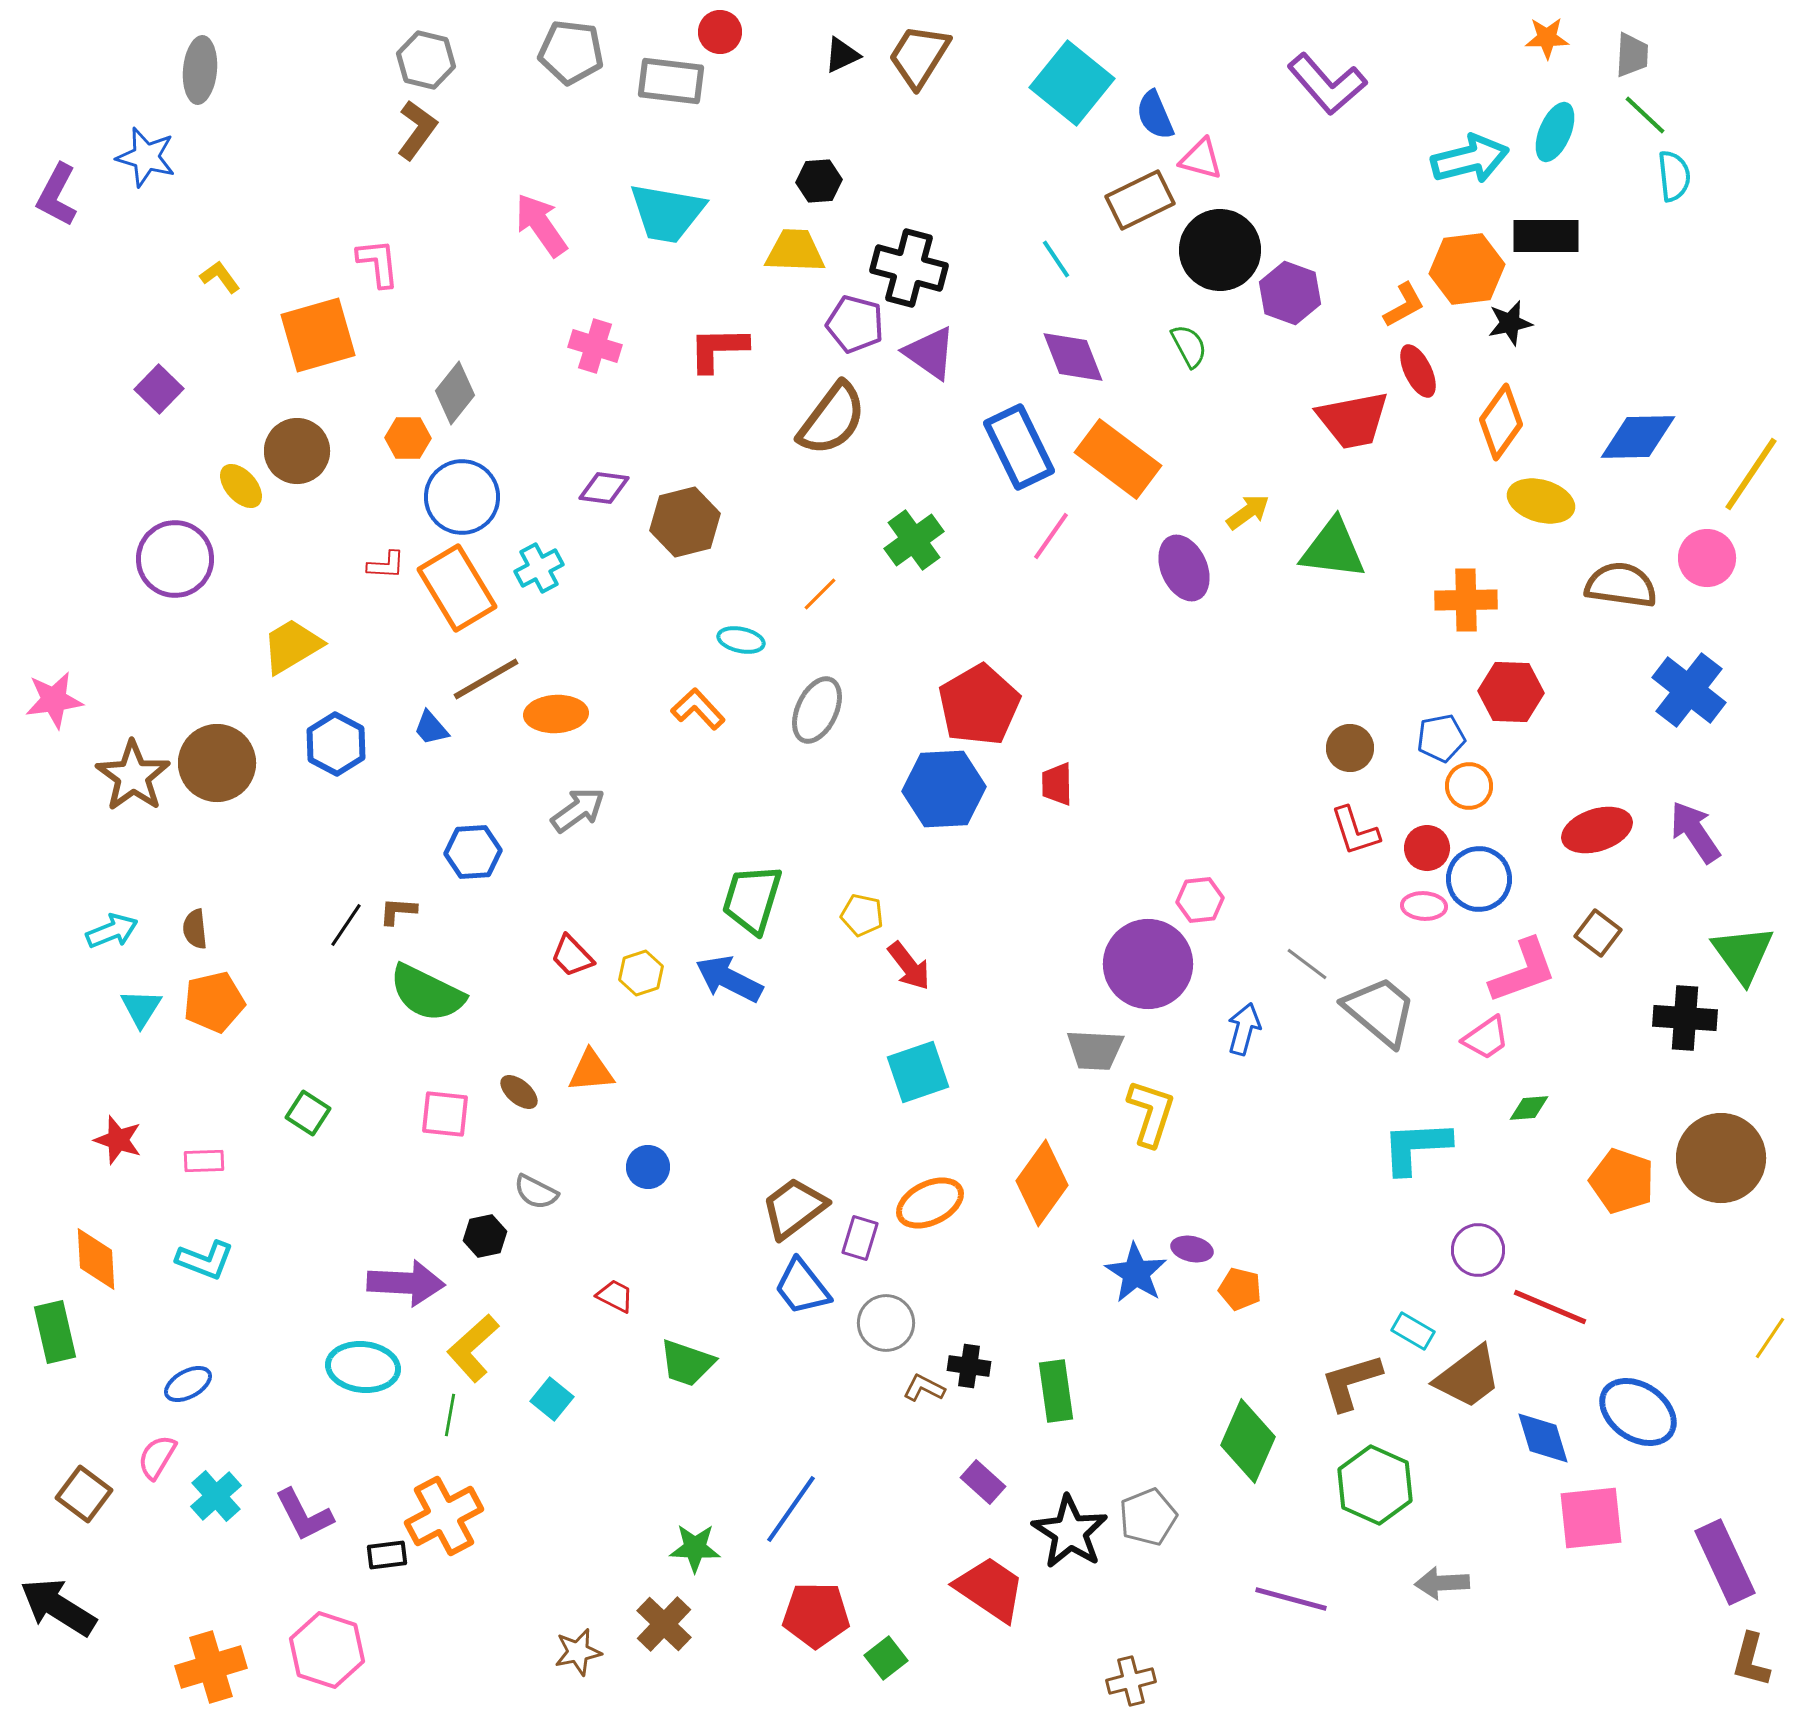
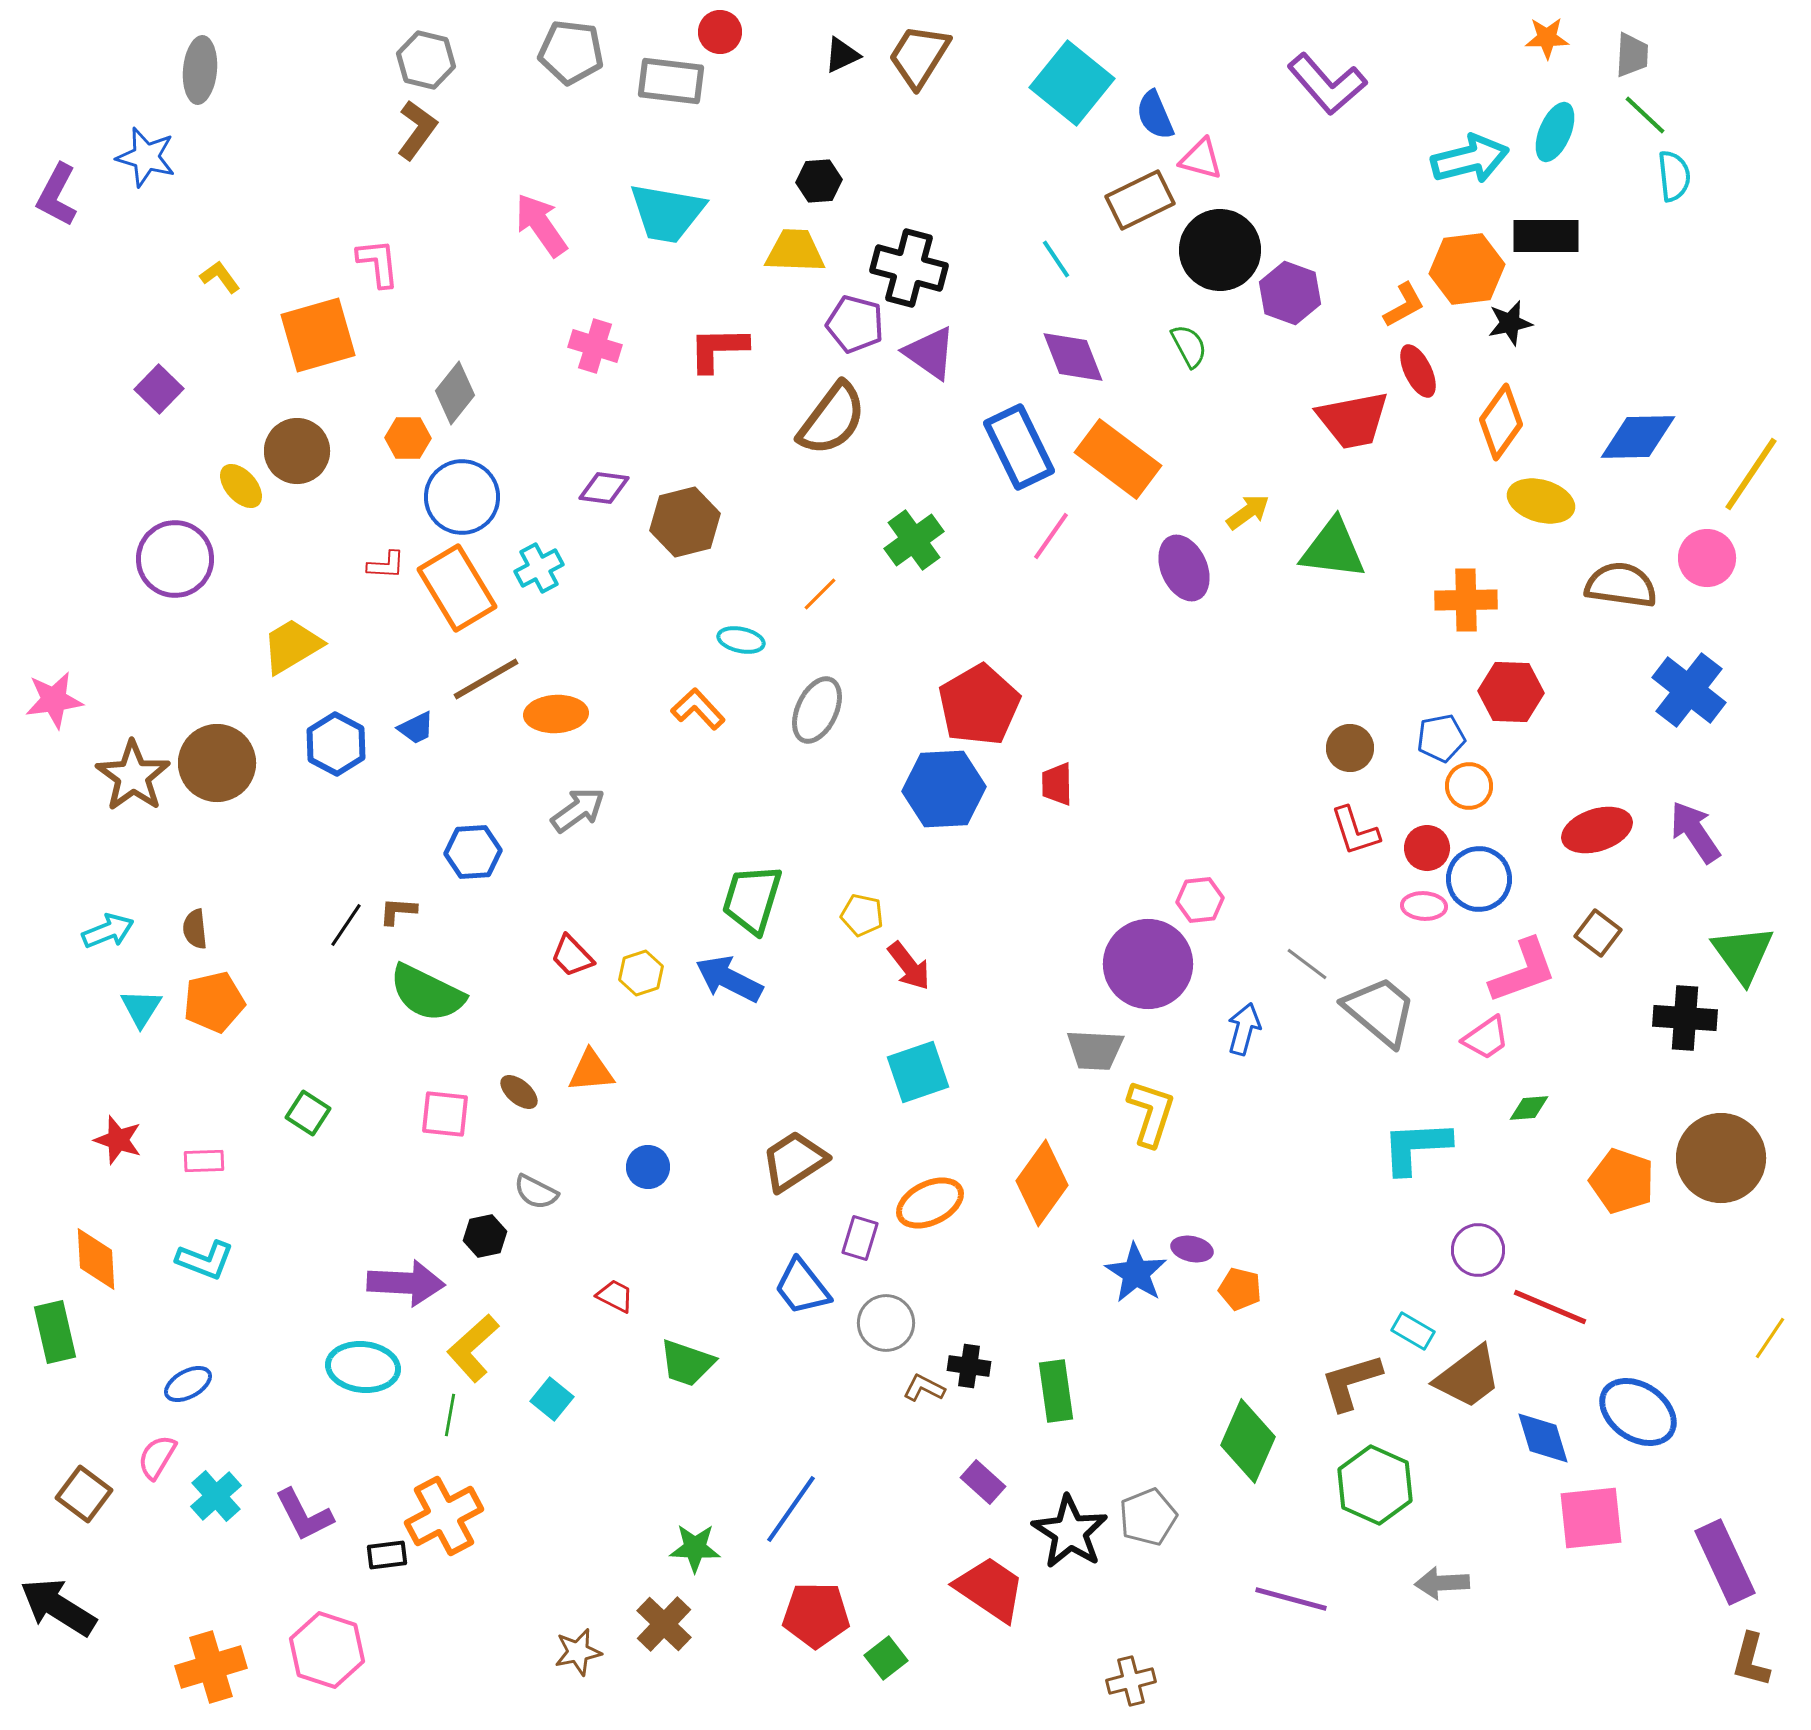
blue trapezoid at (431, 728): moved 15 px left; rotated 75 degrees counterclockwise
cyan arrow at (112, 931): moved 4 px left
brown trapezoid at (794, 1208): moved 47 px up; rotated 4 degrees clockwise
